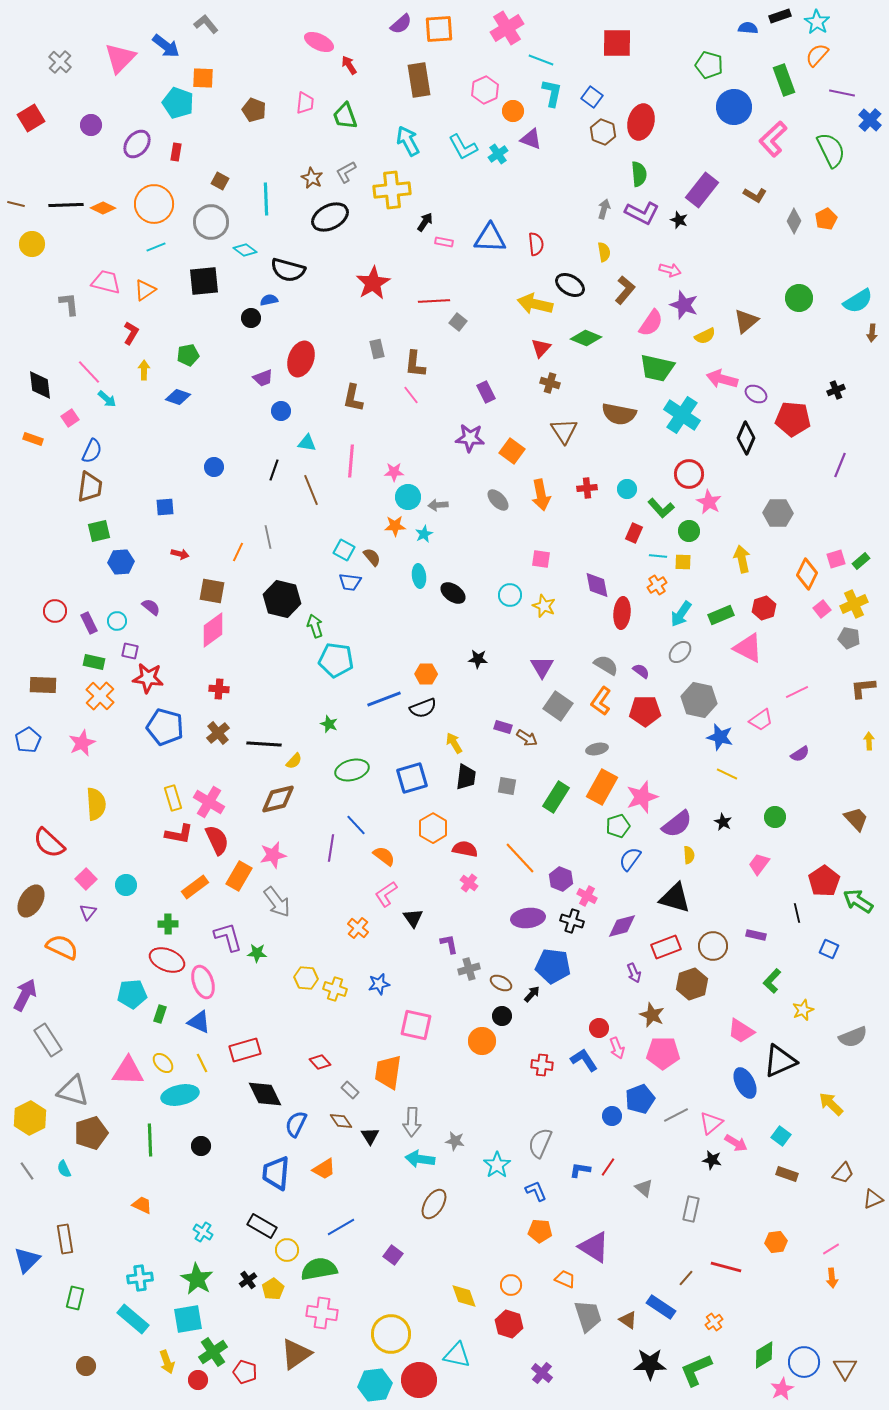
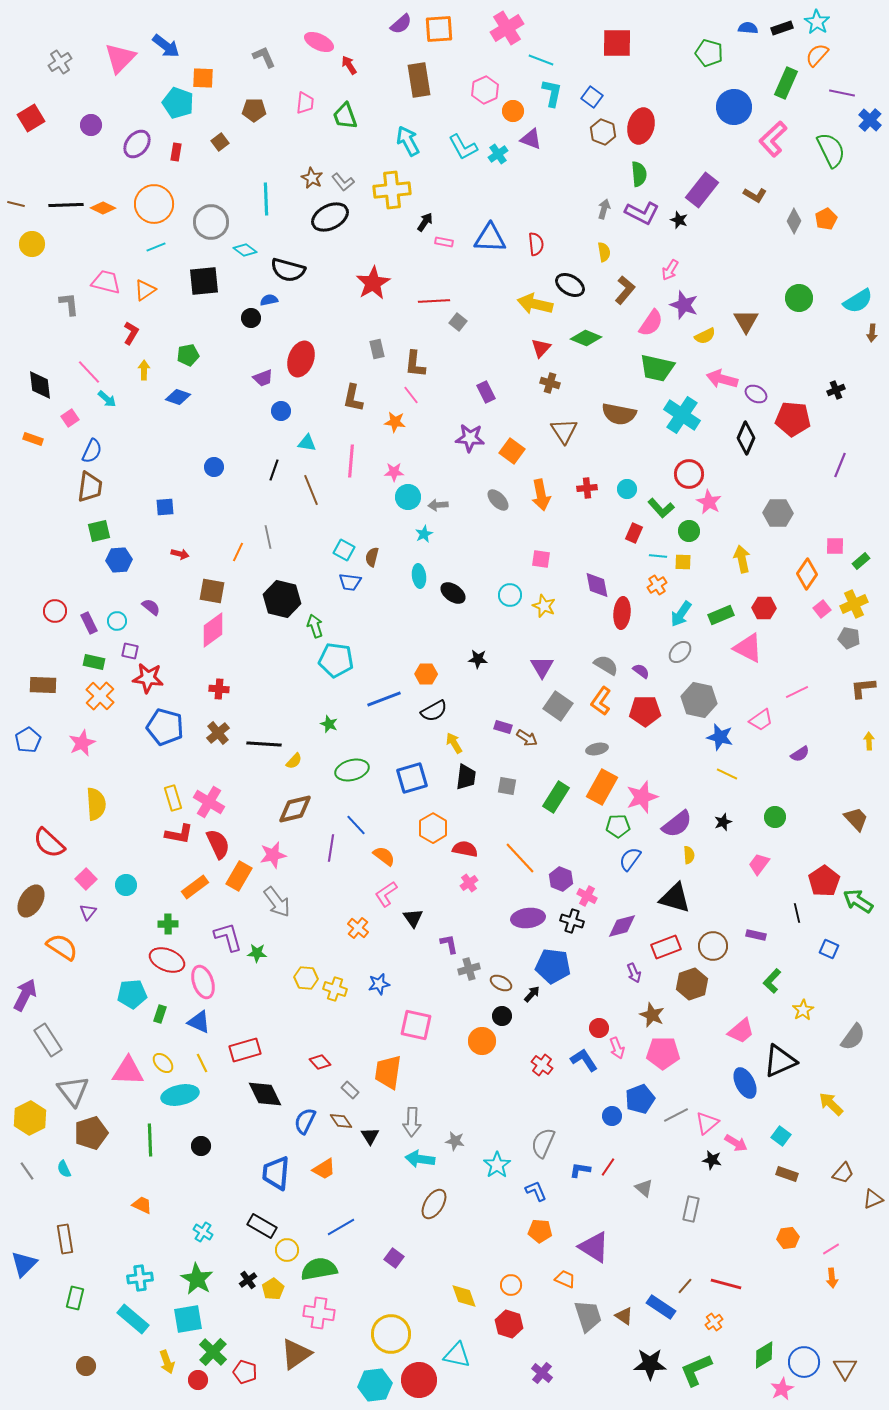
black rectangle at (780, 16): moved 2 px right, 12 px down
gray L-shape at (206, 24): moved 58 px right, 33 px down; rotated 15 degrees clockwise
gray cross at (60, 62): rotated 15 degrees clockwise
green pentagon at (709, 65): moved 12 px up
green rectangle at (784, 80): moved 2 px right, 3 px down; rotated 44 degrees clockwise
brown pentagon at (254, 110): rotated 20 degrees counterclockwise
red ellipse at (641, 122): moved 4 px down
gray L-shape at (346, 172): moved 3 px left, 10 px down; rotated 100 degrees counterclockwise
brown square at (220, 181): moved 39 px up; rotated 24 degrees clockwise
pink arrow at (670, 270): rotated 105 degrees clockwise
brown triangle at (746, 321): rotated 20 degrees counterclockwise
orange star at (395, 526): moved 104 px up; rotated 10 degrees clockwise
brown semicircle at (372, 557): rotated 126 degrees counterclockwise
pink square at (836, 559): moved 1 px left, 13 px up; rotated 18 degrees clockwise
blue hexagon at (121, 562): moved 2 px left, 2 px up
orange diamond at (807, 574): rotated 8 degrees clockwise
red hexagon at (764, 608): rotated 20 degrees clockwise
black semicircle at (423, 708): moved 11 px right, 3 px down; rotated 8 degrees counterclockwise
brown diamond at (278, 799): moved 17 px right, 10 px down
black star at (723, 822): rotated 24 degrees clockwise
green pentagon at (618, 826): rotated 15 degrees clockwise
red semicircle at (217, 840): moved 1 px right, 4 px down
pink cross at (469, 883): rotated 18 degrees clockwise
orange semicircle at (62, 947): rotated 8 degrees clockwise
yellow star at (803, 1010): rotated 10 degrees counterclockwise
pink trapezoid at (741, 1031): rotated 72 degrees counterclockwise
gray semicircle at (853, 1037): rotated 32 degrees counterclockwise
red cross at (542, 1065): rotated 30 degrees clockwise
gray triangle at (73, 1091): rotated 36 degrees clockwise
pink triangle at (711, 1123): moved 4 px left
blue semicircle at (296, 1124): moved 9 px right, 3 px up
gray semicircle at (540, 1143): moved 3 px right
orange hexagon at (776, 1242): moved 12 px right, 4 px up
purple square at (393, 1255): moved 1 px right, 3 px down
blue triangle at (27, 1260): moved 3 px left, 4 px down
red line at (726, 1267): moved 17 px down
brown line at (686, 1278): moved 1 px left, 8 px down
pink cross at (322, 1313): moved 3 px left
brown triangle at (628, 1320): moved 4 px left, 4 px up
green cross at (213, 1352): rotated 12 degrees counterclockwise
